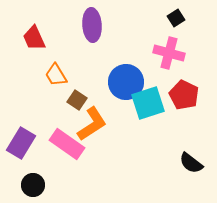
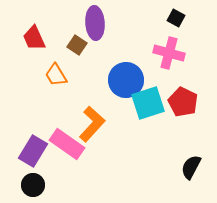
black square: rotated 30 degrees counterclockwise
purple ellipse: moved 3 px right, 2 px up
blue circle: moved 2 px up
red pentagon: moved 1 px left, 7 px down
brown square: moved 55 px up
orange L-shape: rotated 15 degrees counterclockwise
purple rectangle: moved 12 px right, 8 px down
black semicircle: moved 4 px down; rotated 80 degrees clockwise
